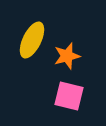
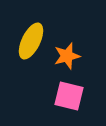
yellow ellipse: moved 1 px left, 1 px down
